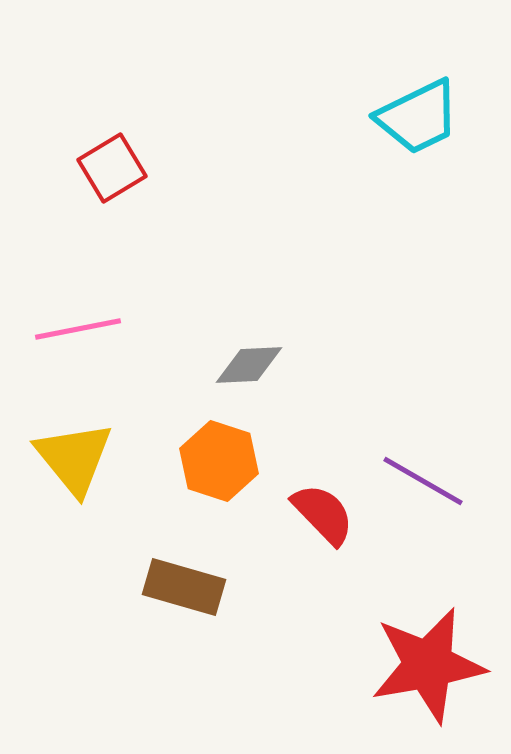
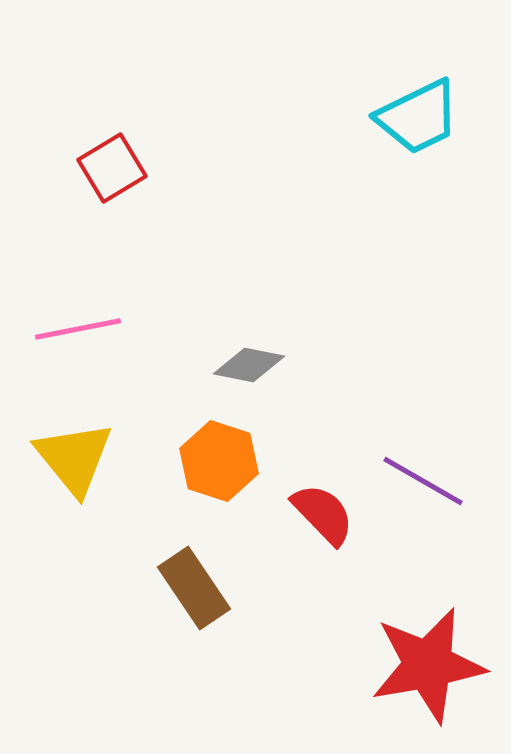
gray diamond: rotated 14 degrees clockwise
brown rectangle: moved 10 px right, 1 px down; rotated 40 degrees clockwise
